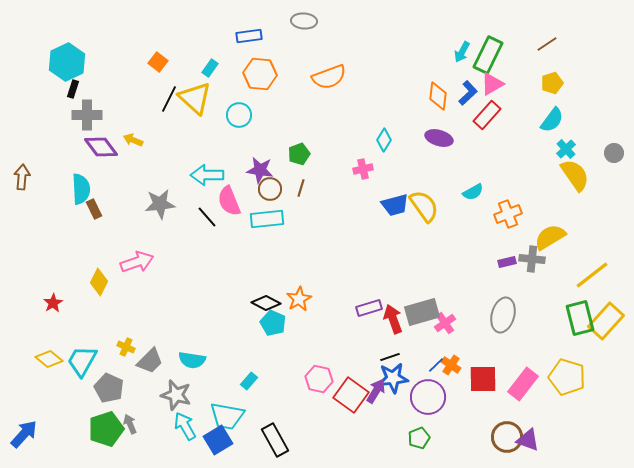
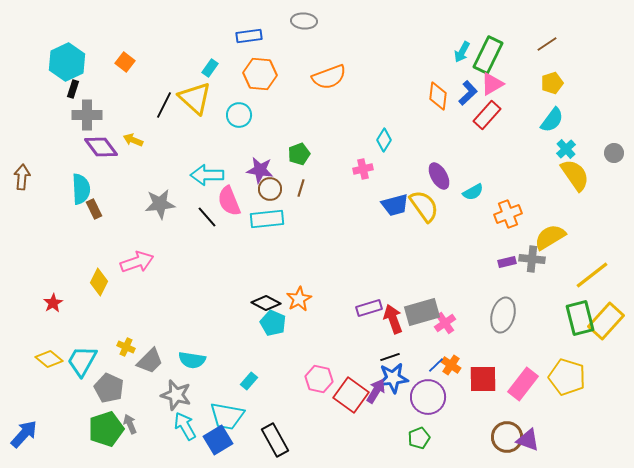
orange square at (158, 62): moved 33 px left
black line at (169, 99): moved 5 px left, 6 px down
purple ellipse at (439, 138): moved 38 px down; rotated 44 degrees clockwise
